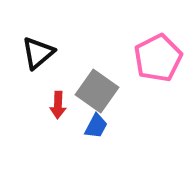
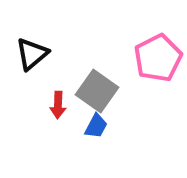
black triangle: moved 6 px left, 1 px down
